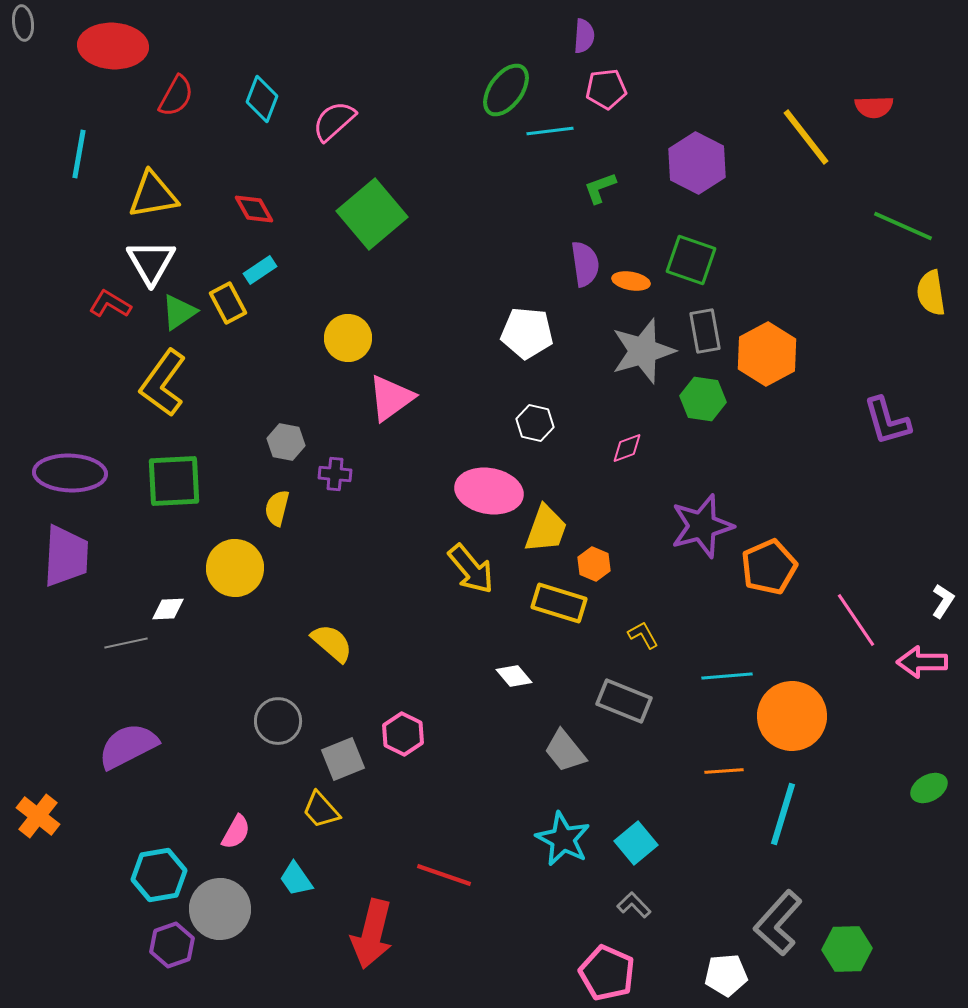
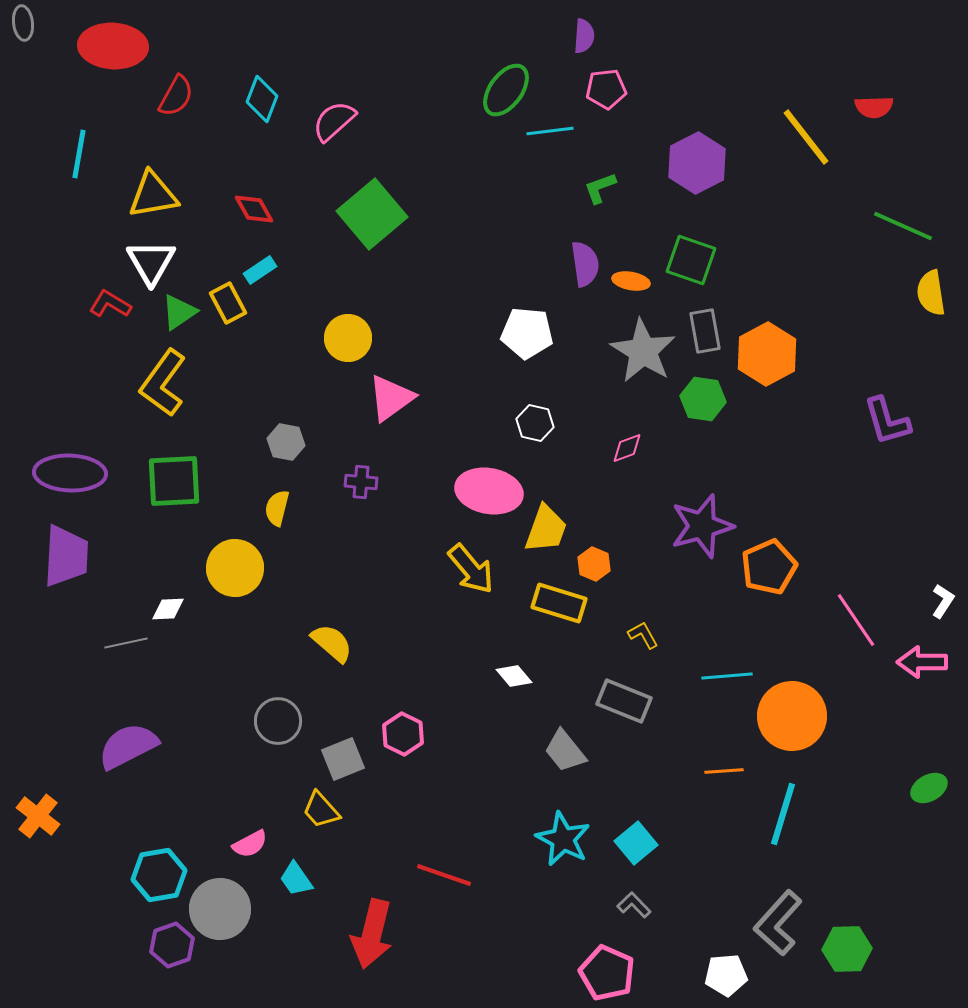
purple hexagon at (697, 163): rotated 6 degrees clockwise
gray star at (643, 351): rotated 24 degrees counterclockwise
purple cross at (335, 474): moved 26 px right, 8 px down
pink semicircle at (236, 832): moved 14 px right, 12 px down; rotated 33 degrees clockwise
